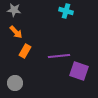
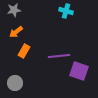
gray star: rotated 16 degrees counterclockwise
orange arrow: rotated 96 degrees clockwise
orange rectangle: moved 1 px left
